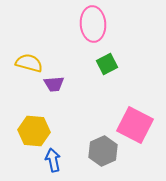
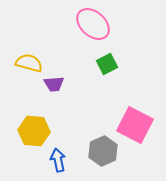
pink ellipse: rotated 44 degrees counterclockwise
blue arrow: moved 5 px right
